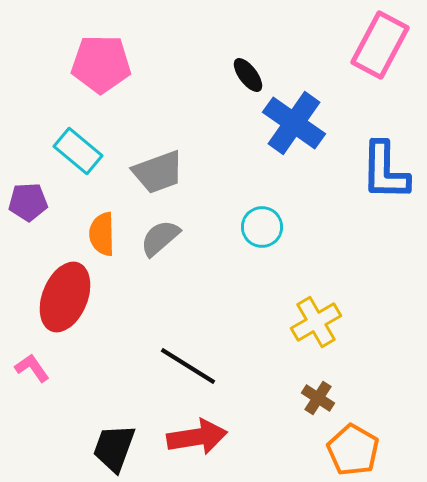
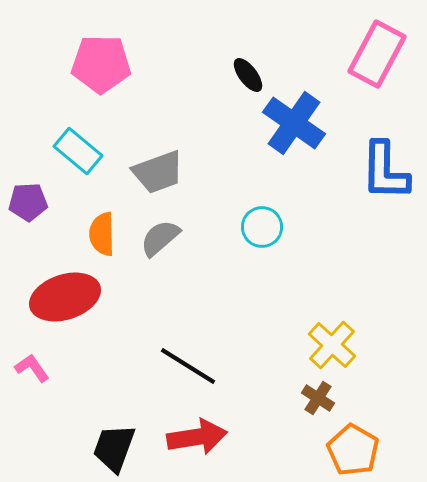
pink rectangle: moved 3 px left, 9 px down
red ellipse: rotated 50 degrees clockwise
yellow cross: moved 16 px right, 23 px down; rotated 18 degrees counterclockwise
